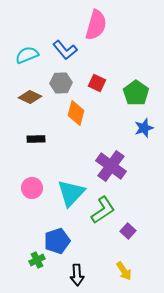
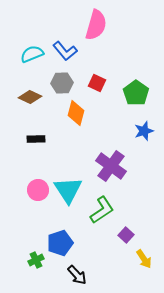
blue L-shape: moved 1 px down
cyan semicircle: moved 5 px right, 1 px up
gray hexagon: moved 1 px right
blue star: moved 3 px down
pink circle: moved 6 px right, 2 px down
cyan triangle: moved 3 px left, 3 px up; rotated 16 degrees counterclockwise
green L-shape: moved 1 px left
purple square: moved 2 px left, 4 px down
blue pentagon: moved 3 px right, 2 px down
green cross: moved 1 px left
yellow arrow: moved 20 px right, 12 px up
black arrow: rotated 40 degrees counterclockwise
